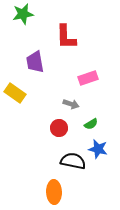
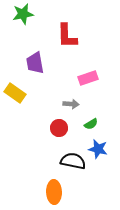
red L-shape: moved 1 px right, 1 px up
purple trapezoid: moved 1 px down
gray arrow: rotated 14 degrees counterclockwise
